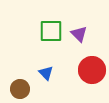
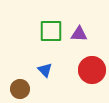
purple triangle: rotated 42 degrees counterclockwise
blue triangle: moved 1 px left, 3 px up
